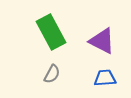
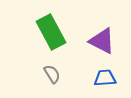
gray semicircle: rotated 60 degrees counterclockwise
